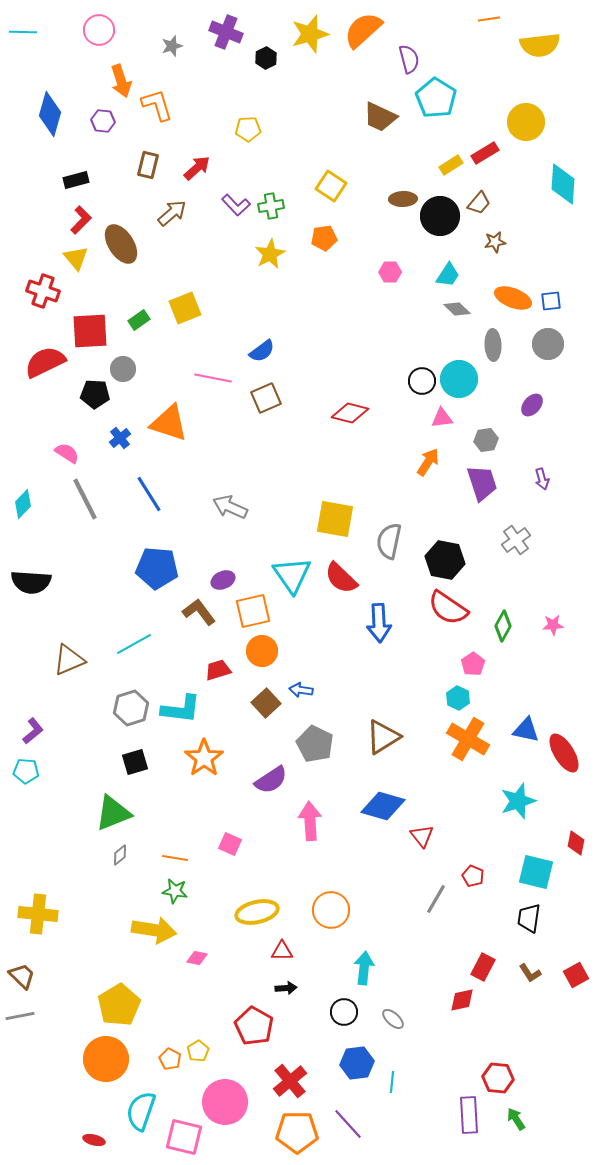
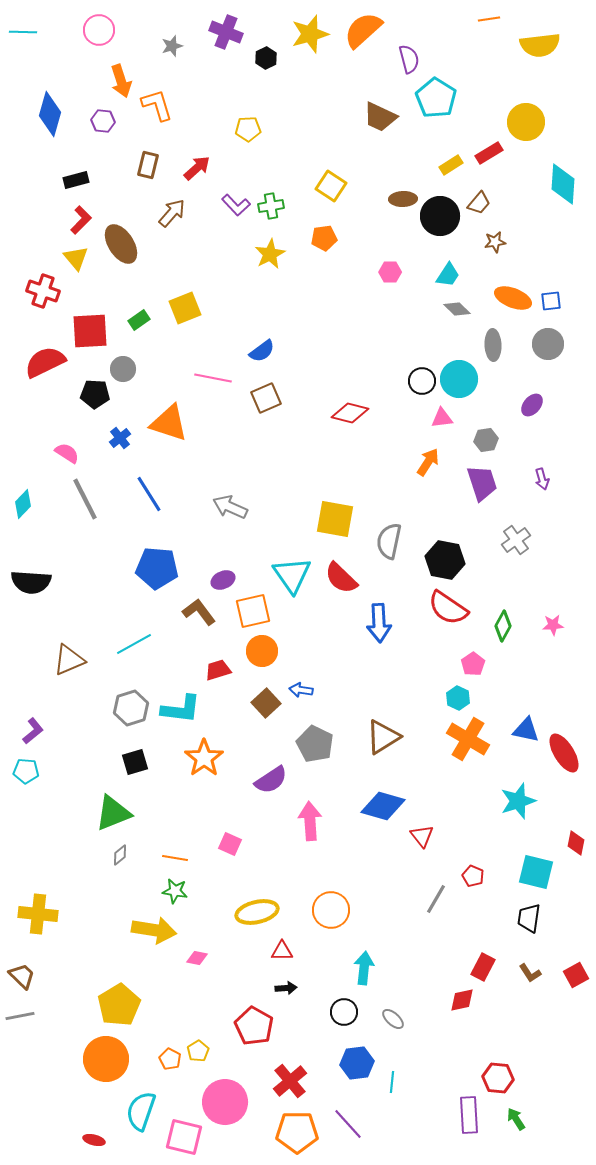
red rectangle at (485, 153): moved 4 px right
brown arrow at (172, 213): rotated 8 degrees counterclockwise
